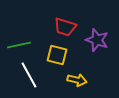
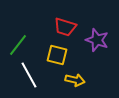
green line: moved 1 px left; rotated 40 degrees counterclockwise
yellow arrow: moved 2 px left
